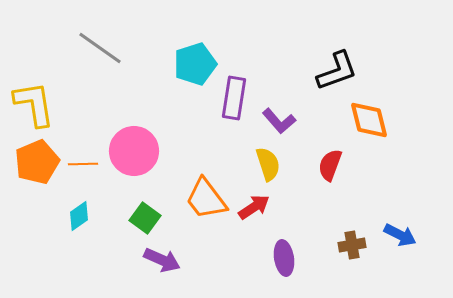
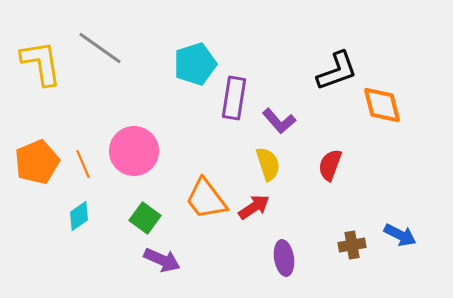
yellow L-shape: moved 7 px right, 41 px up
orange diamond: moved 13 px right, 15 px up
orange line: rotated 68 degrees clockwise
